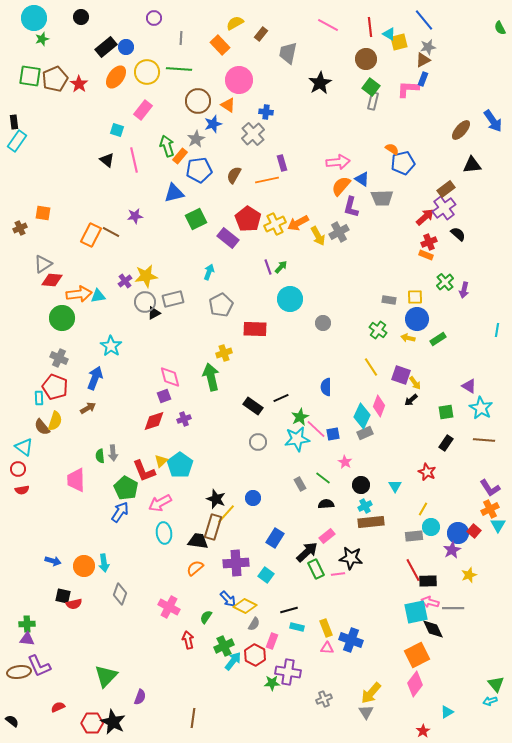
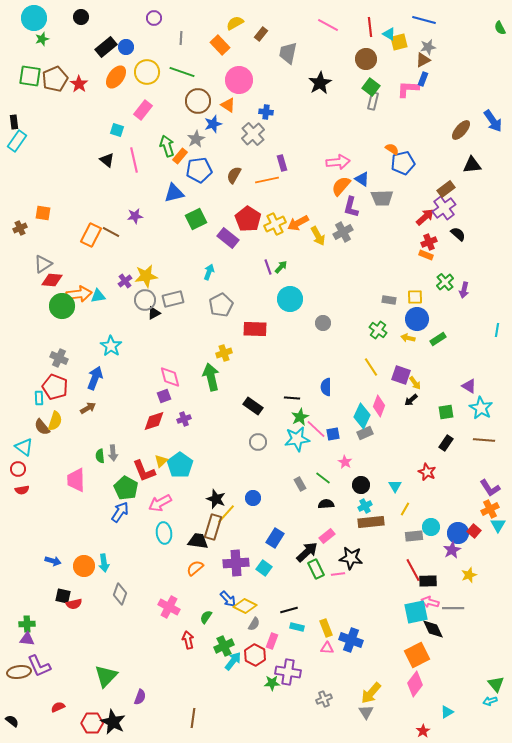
blue line at (424, 20): rotated 35 degrees counterclockwise
green line at (179, 69): moved 3 px right, 3 px down; rotated 15 degrees clockwise
gray cross at (339, 232): moved 4 px right
gray circle at (145, 302): moved 2 px up
green circle at (62, 318): moved 12 px up
black line at (281, 398): moved 11 px right; rotated 28 degrees clockwise
yellow line at (423, 509): moved 18 px left
cyan square at (266, 575): moved 2 px left, 7 px up
